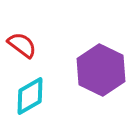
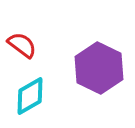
purple hexagon: moved 2 px left, 2 px up
